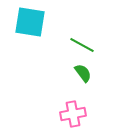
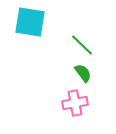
green line: rotated 15 degrees clockwise
pink cross: moved 2 px right, 11 px up
